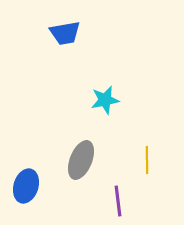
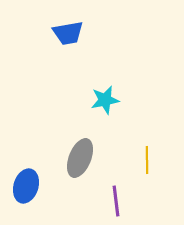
blue trapezoid: moved 3 px right
gray ellipse: moved 1 px left, 2 px up
purple line: moved 2 px left
